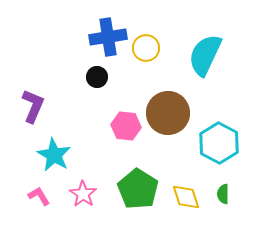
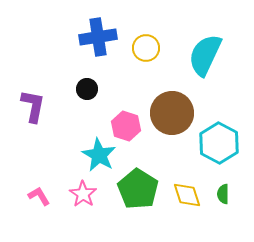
blue cross: moved 10 px left
black circle: moved 10 px left, 12 px down
purple L-shape: rotated 12 degrees counterclockwise
brown circle: moved 4 px right
pink hexagon: rotated 12 degrees clockwise
cyan star: moved 45 px right
yellow diamond: moved 1 px right, 2 px up
